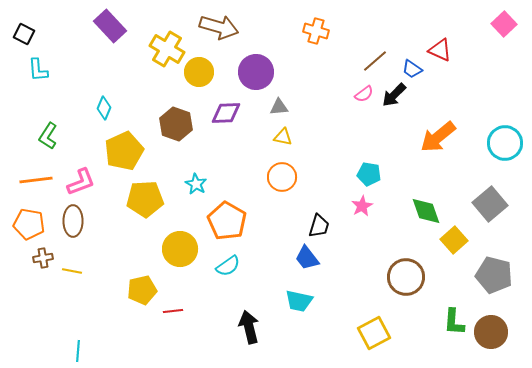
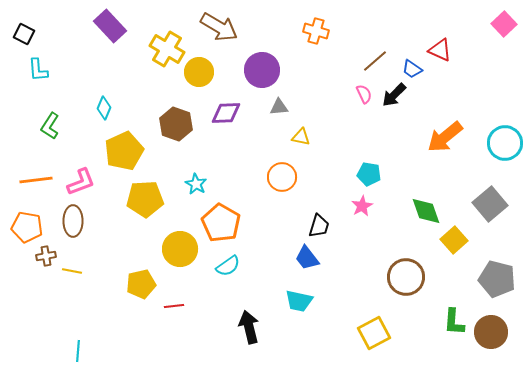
brown arrow at (219, 27): rotated 15 degrees clockwise
purple circle at (256, 72): moved 6 px right, 2 px up
pink semicircle at (364, 94): rotated 78 degrees counterclockwise
green L-shape at (48, 136): moved 2 px right, 10 px up
yellow triangle at (283, 137): moved 18 px right
orange arrow at (438, 137): moved 7 px right
orange pentagon at (227, 221): moved 6 px left, 2 px down
orange pentagon at (29, 224): moved 2 px left, 3 px down
brown cross at (43, 258): moved 3 px right, 2 px up
gray pentagon at (494, 275): moved 3 px right, 4 px down
yellow pentagon at (142, 290): moved 1 px left, 6 px up
red line at (173, 311): moved 1 px right, 5 px up
